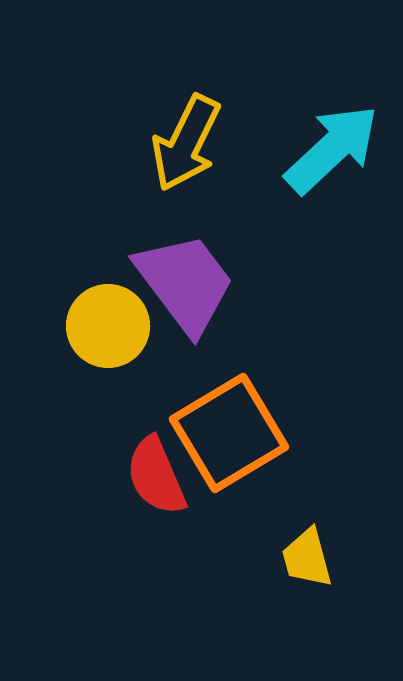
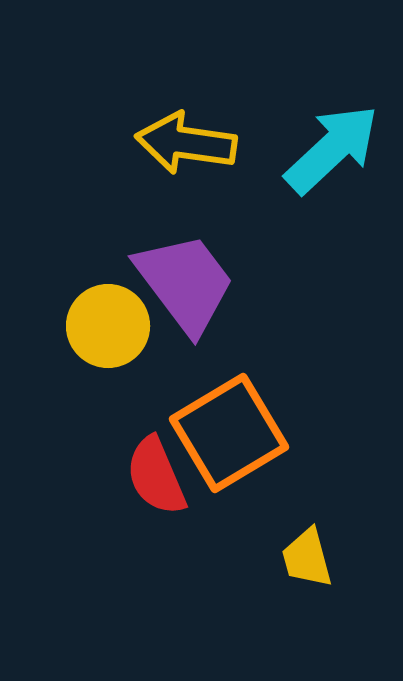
yellow arrow: rotated 72 degrees clockwise
